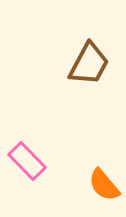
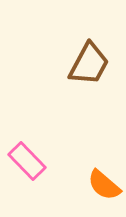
orange semicircle: rotated 9 degrees counterclockwise
